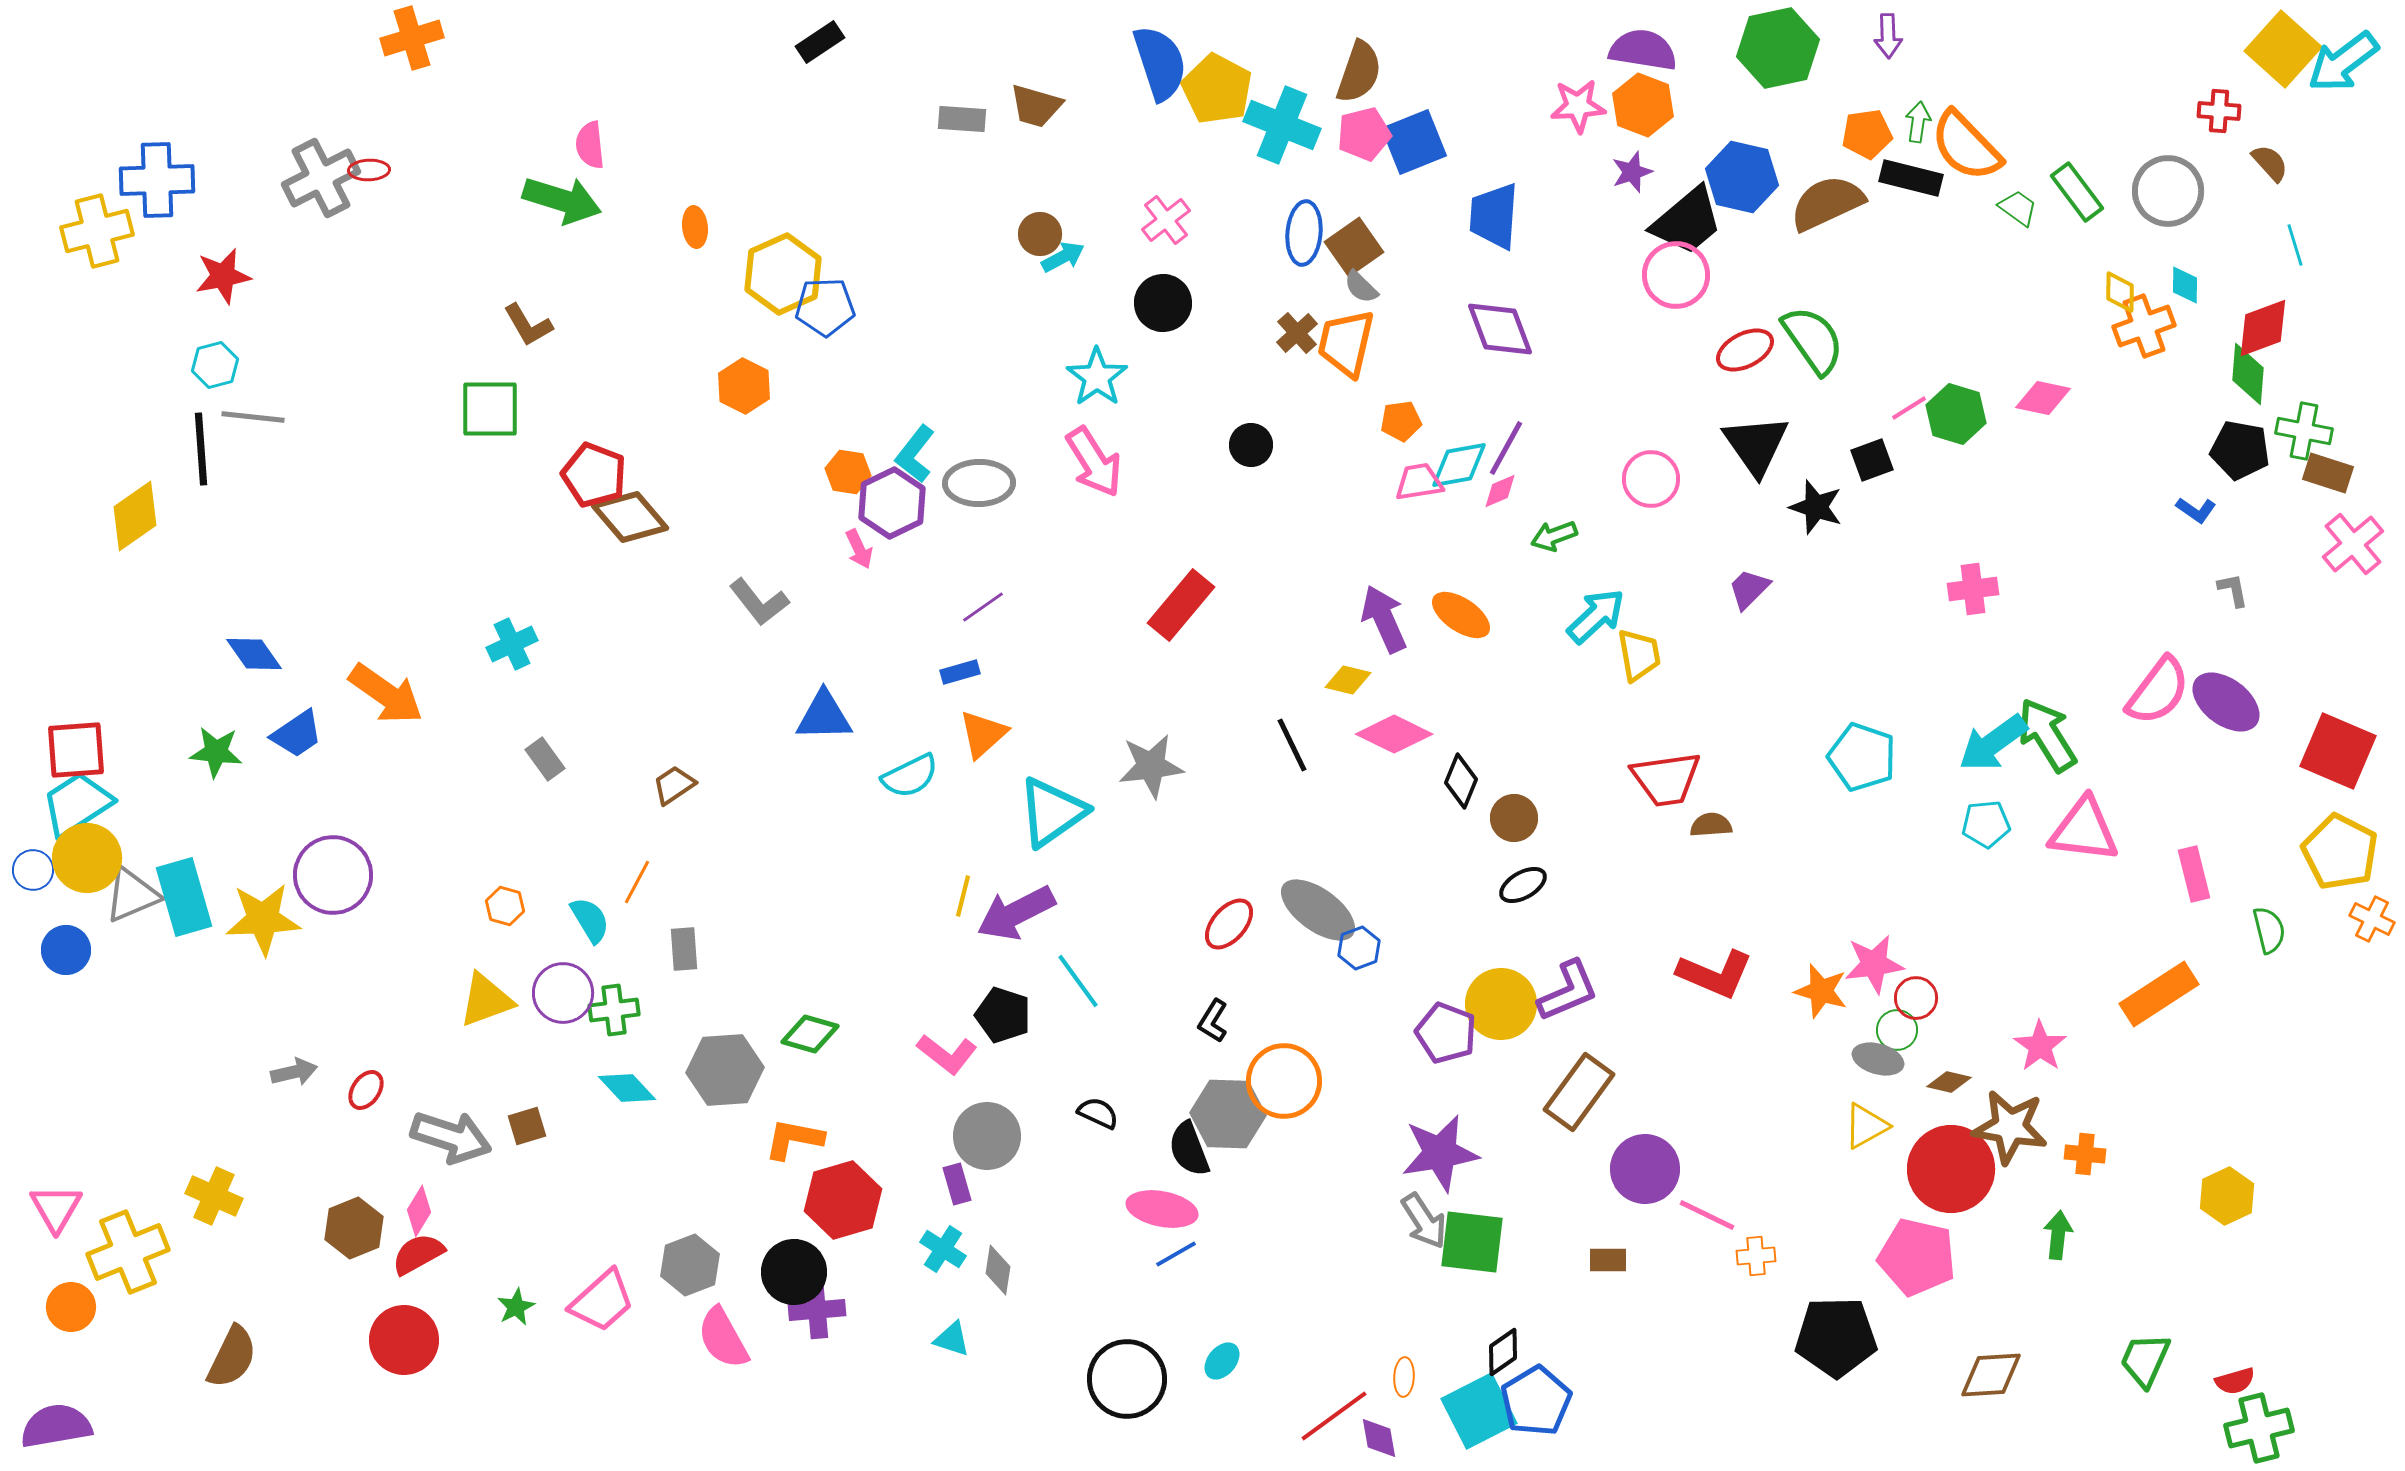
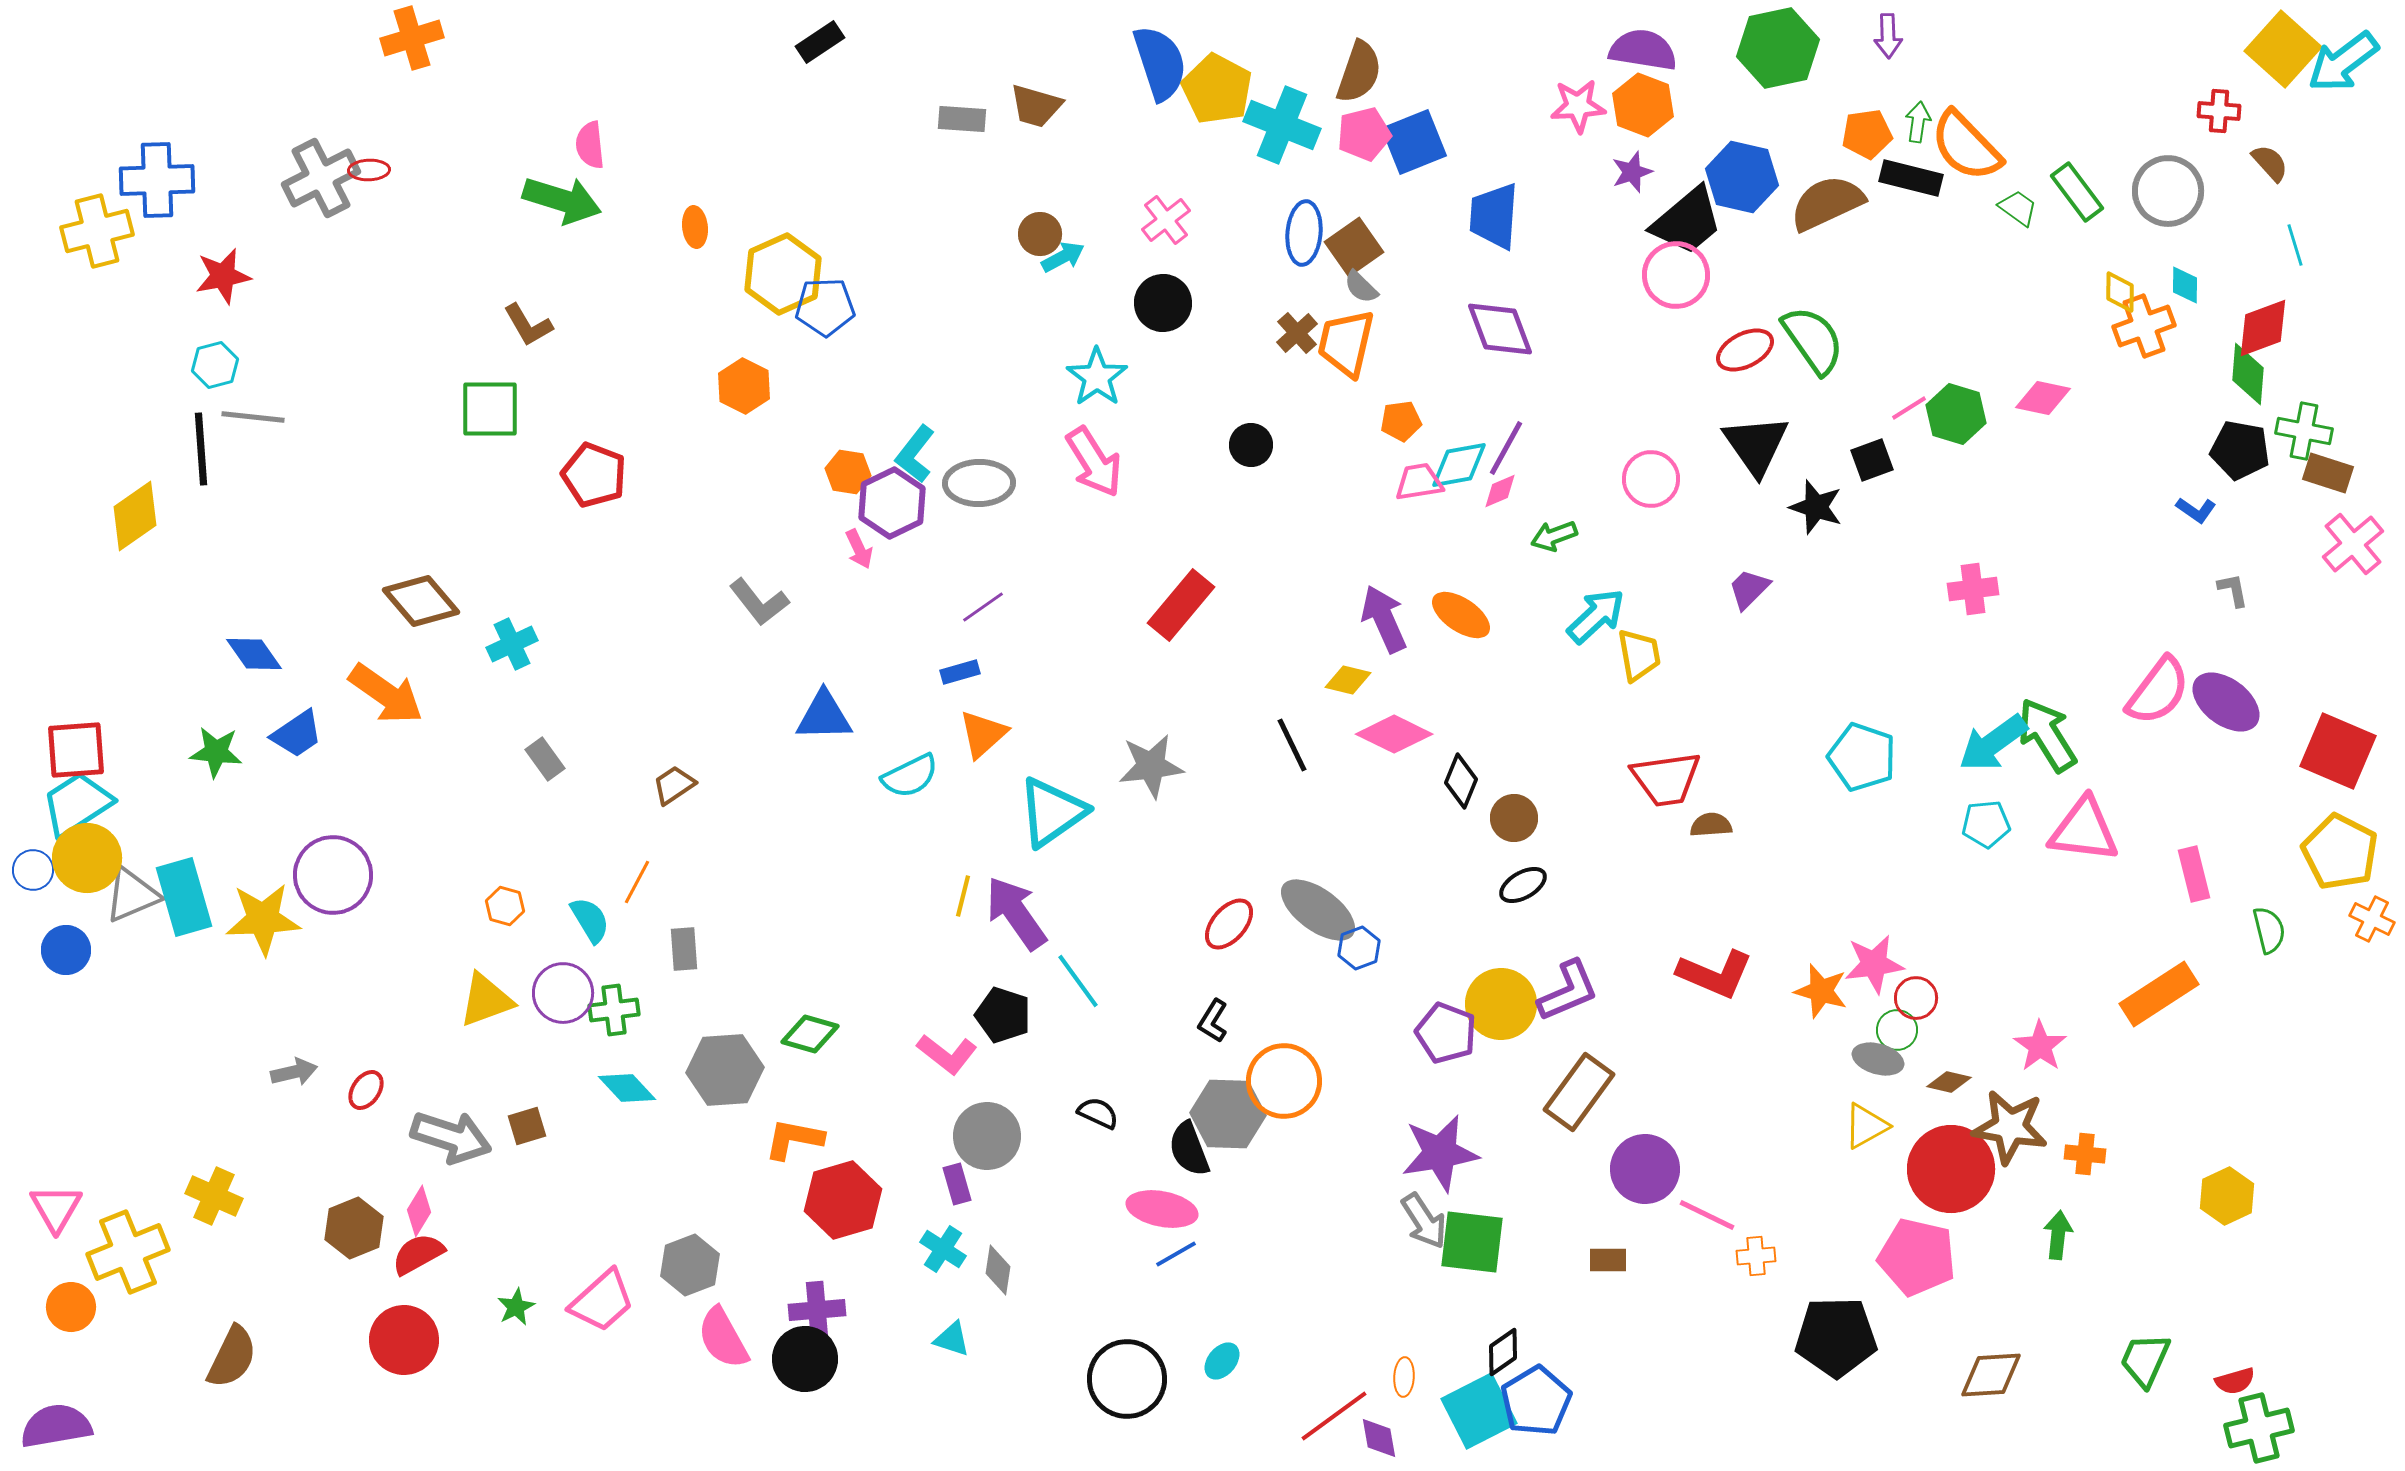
brown diamond at (630, 517): moved 209 px left, 84 px down
purple arrow at (1016, 913): rotated 82 degrees clockwise
black circle at (794, 1272): moved 11 px right, 87 px down
